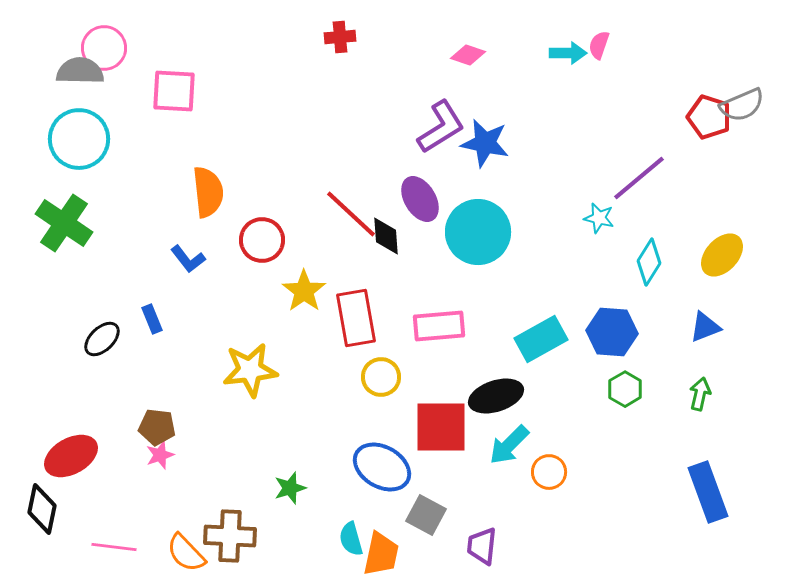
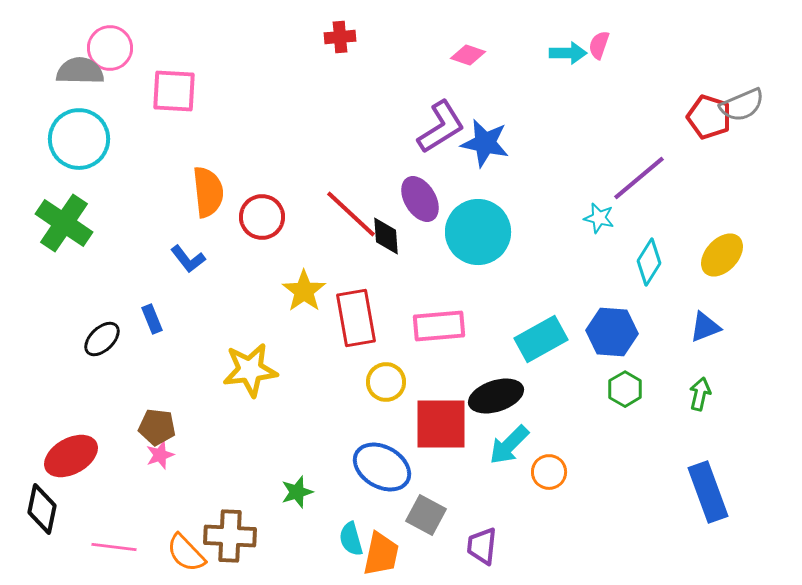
pink circle at (104, 48): moved 6 px right
red circle at (262, 240): moved 23 px up
yellow circle at (381, 377): moved 5 px right, 5 px down
red square at (441, 427): moved 3 px up
green star at (290, 488): moved 7 px right, 4 px down
